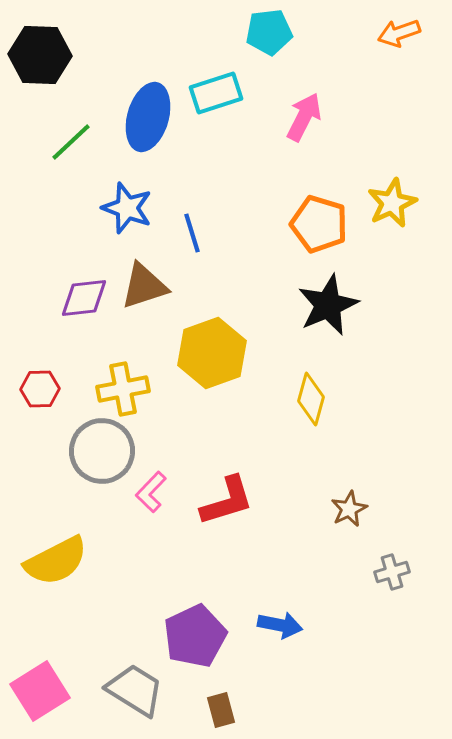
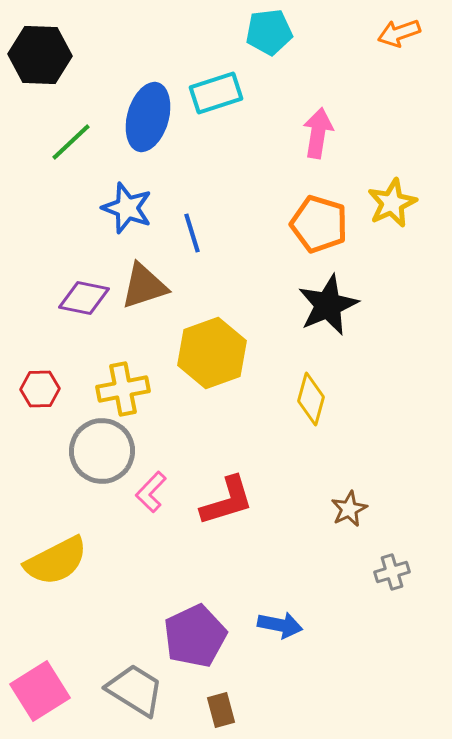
pink arrow: moved 14 px right, 16 px down; rotated 18 degrees counterclockwise
purple diamond: rotated 18 degrees clockwise
